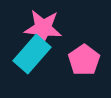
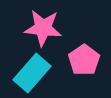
cyan rectangle: moved 19 px down
